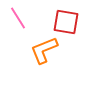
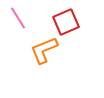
red square: rotated 32 degrees counterclockwise
